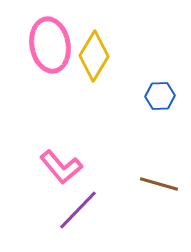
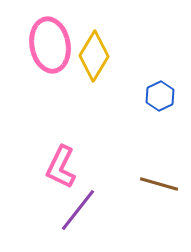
blue hexagon: rotated 24 degrees counterclockwise
pink L-shape: rotated 66 degrees clockwise
purple line: rotated 6 degrees counterclockwise
